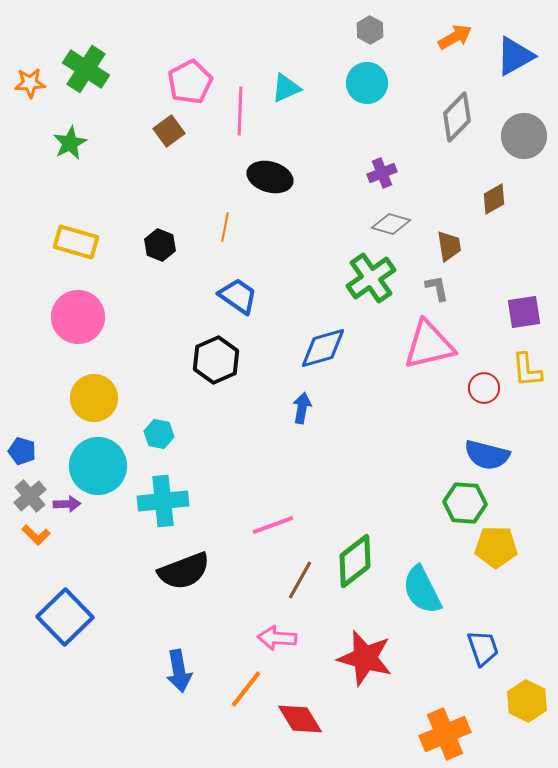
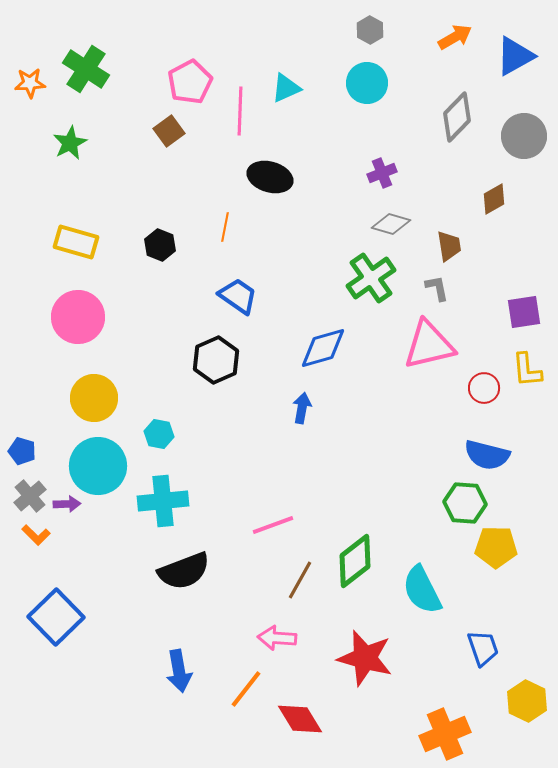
blue square at (65, 617): moved 9 px left
